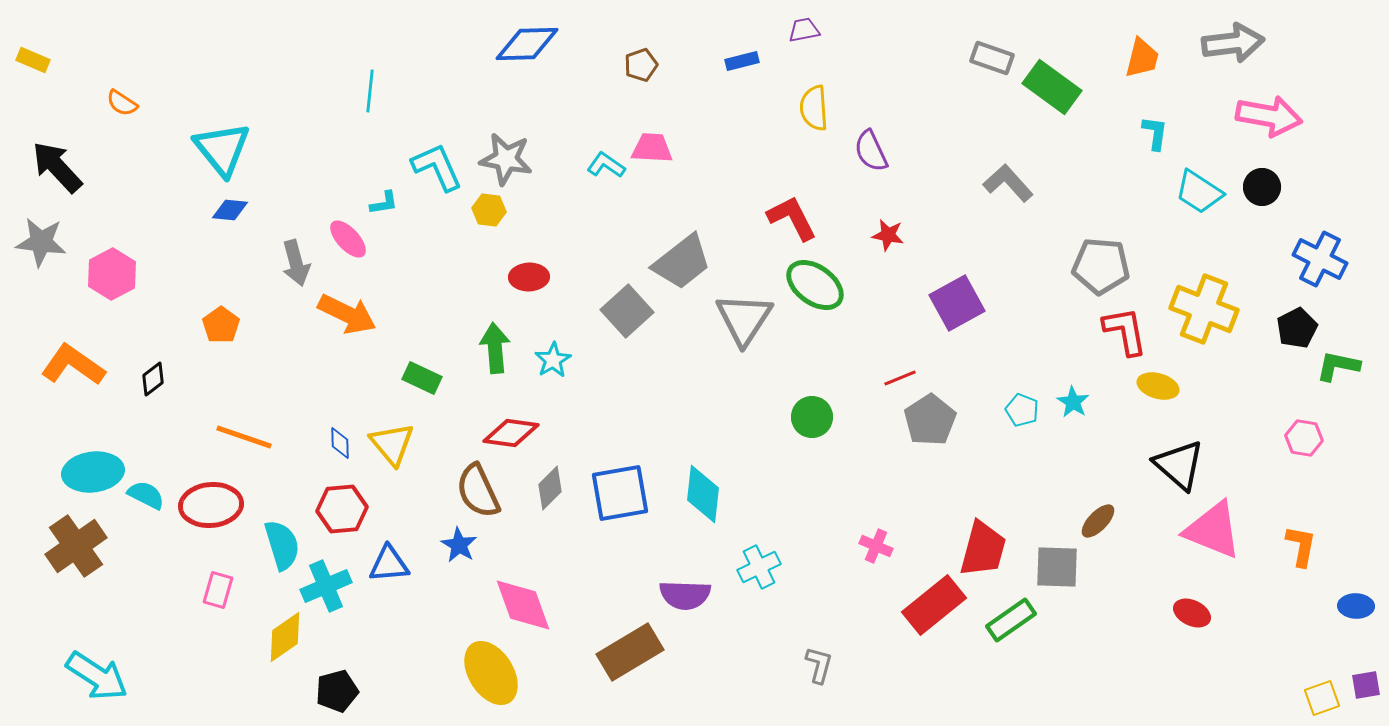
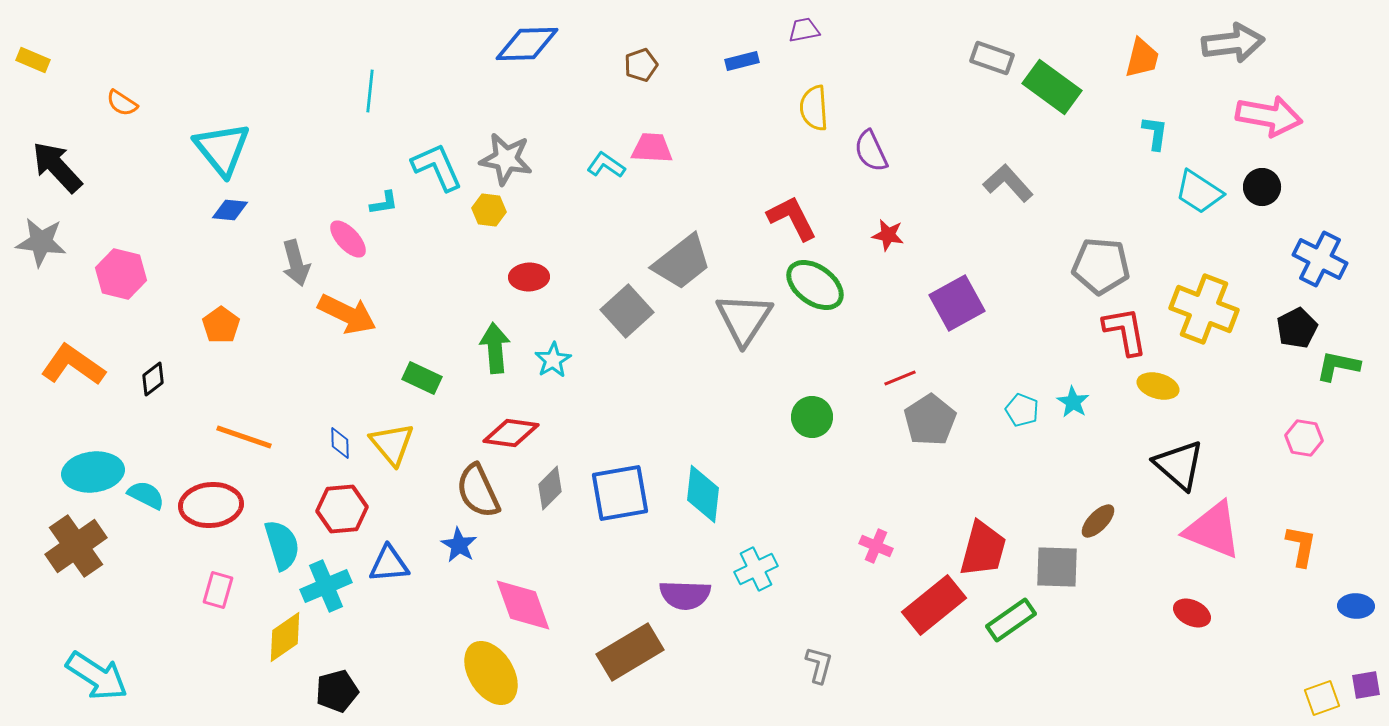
pink hexagon at (112, 274): moved 9 px right; rotated 18 degrees counterclockwise
cyan cross at (759, 567): moved 3 px left, 2 px down
